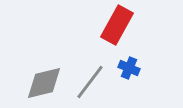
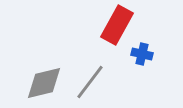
blue cross: moved 13 px right, 14 px up; rotated 10 degrees counterclockwise
